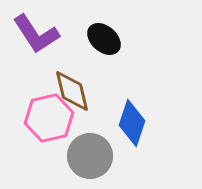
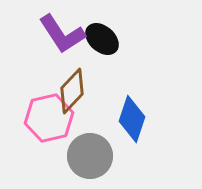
purple L-shape: moved 26 px right
black ellipse: moved 2 px left
brown diamond: rotated 57 degrees clockwise
blue diamond: moved 4 px up
